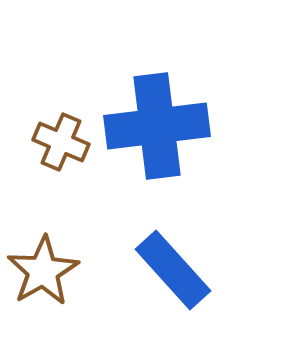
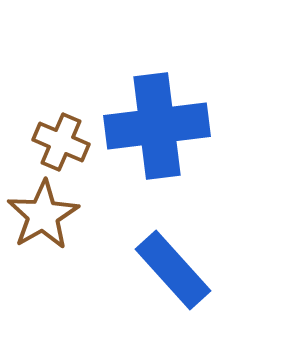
brown star: moved 56 px up
